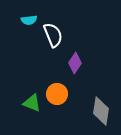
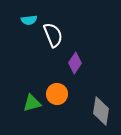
green triangle: rotated 36 degrees counterclockwise
